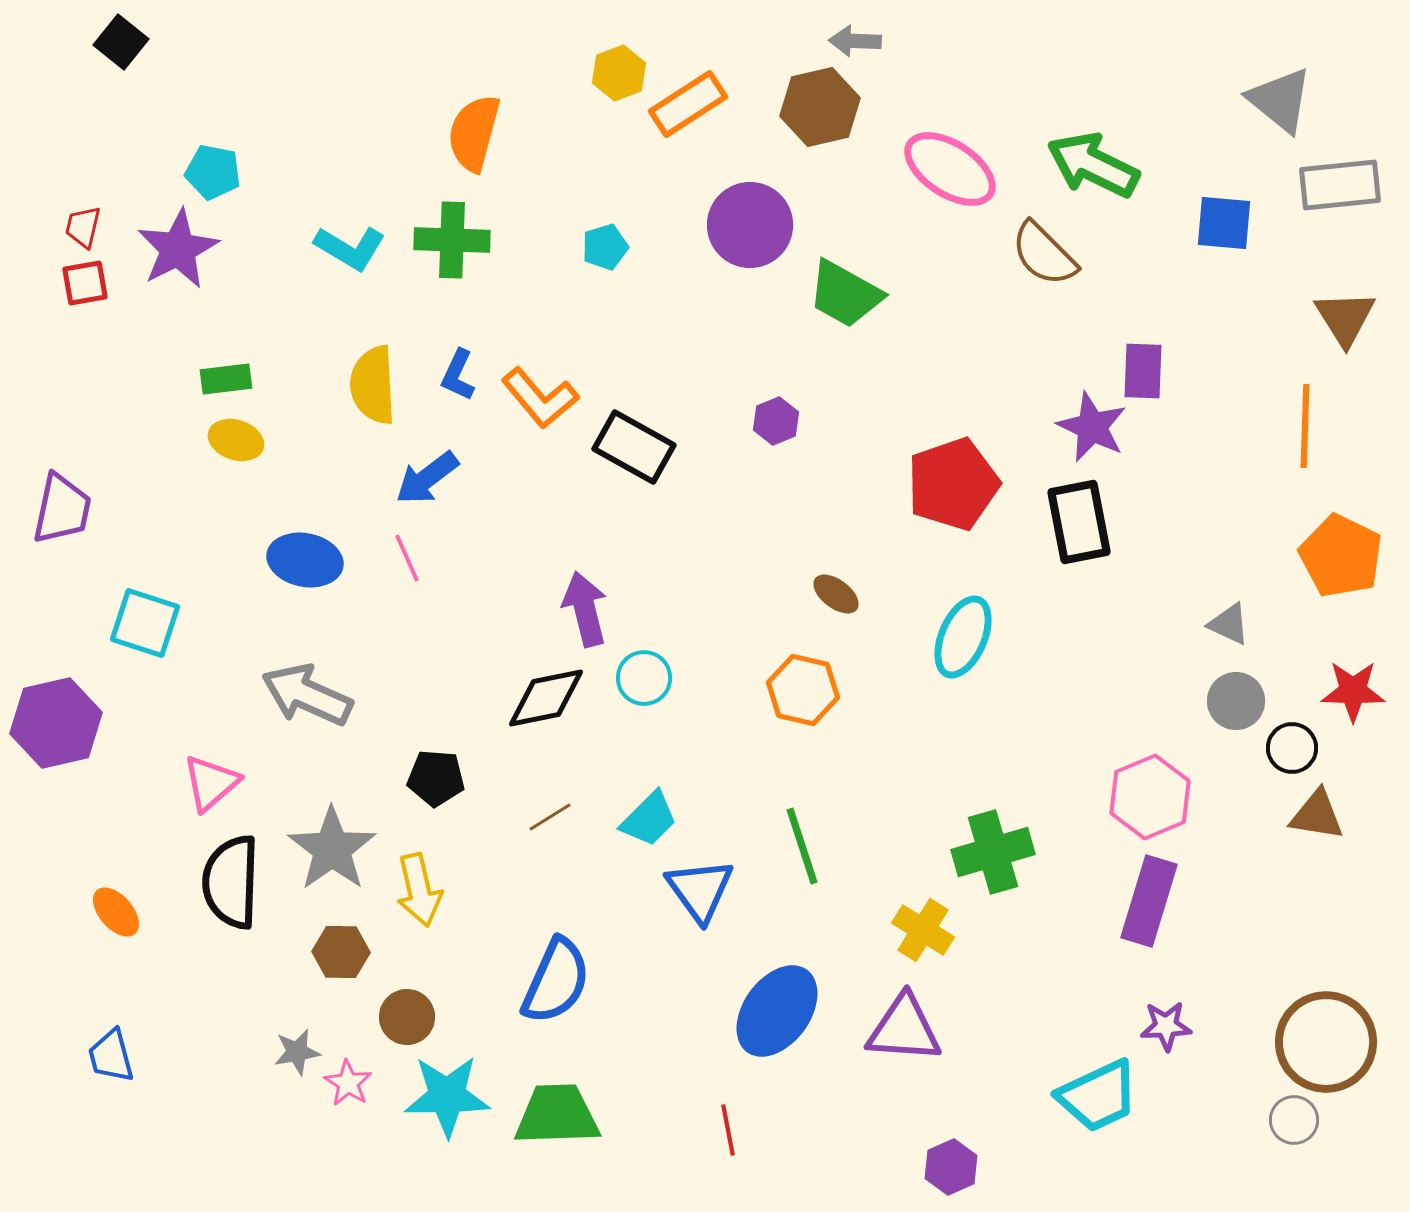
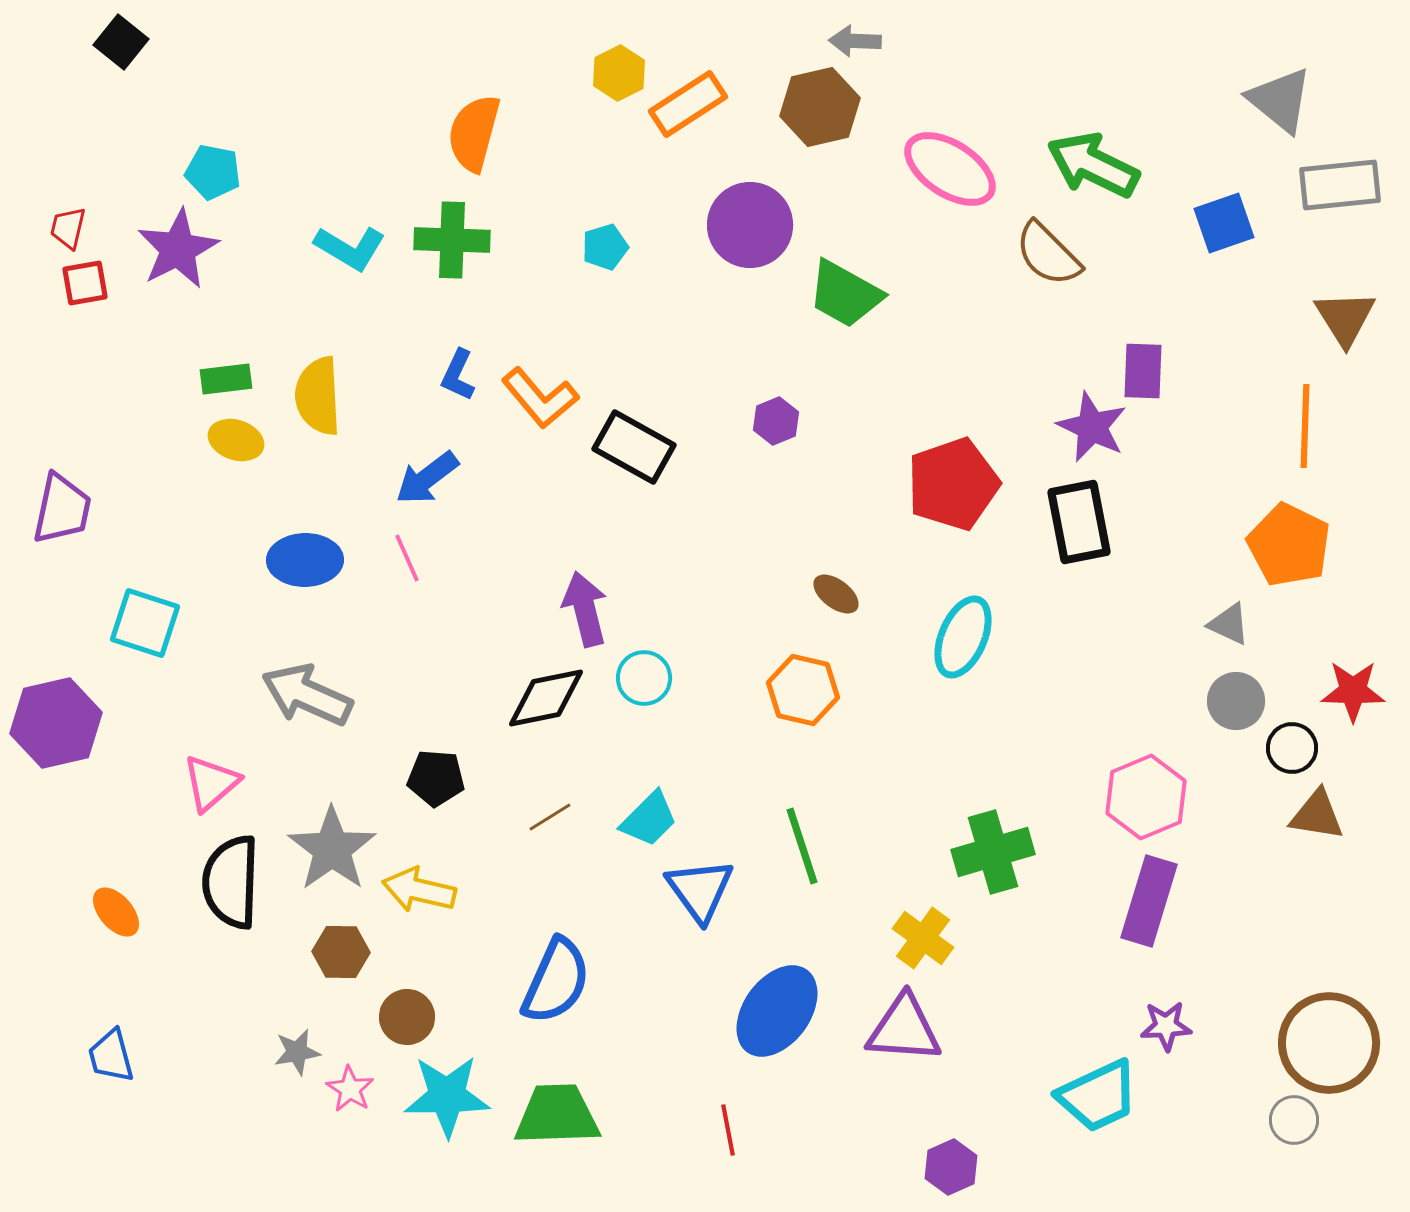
yellow hexagon at (619, 73): rotated 6 degrees counterclockwise
blue square at (1224, 223): rotated 24 degrees counterclockwise
red trapezoid at (83, 227): moved 15 px left, 1 px down
brown semicircle at (1044, 254): moved 4 px right
yellow semicircle at (373, 385): moved 55 px left, 11 px down
orange pentagon at (1341, 556): moved 52 px left, 11 px up
blue ellipse at (305, 560): rotated 12 degrees counterclockwise
pink hexagon at (1150, 797): moved 4 px left
yellow arrow at (419, 890): rotated 116 degrees clockwise
yellow cross at (923, 930): moved 8 px down; rotated 4 degrees clockwise
brown circle at (1326, 1042): moved 3 px right, 1 px down
pink star at (348, 1083): moved 2 px right, 6 px down
